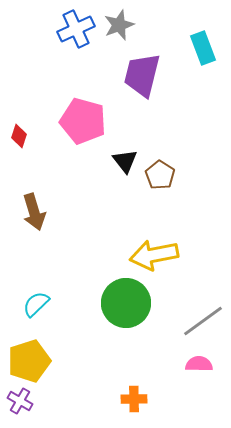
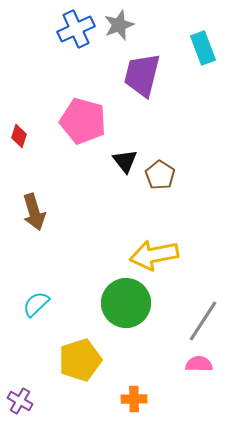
gray line: rotated 21 degrees counterclockwise
yellow pentagon: moved 51 px right, 1 px up
